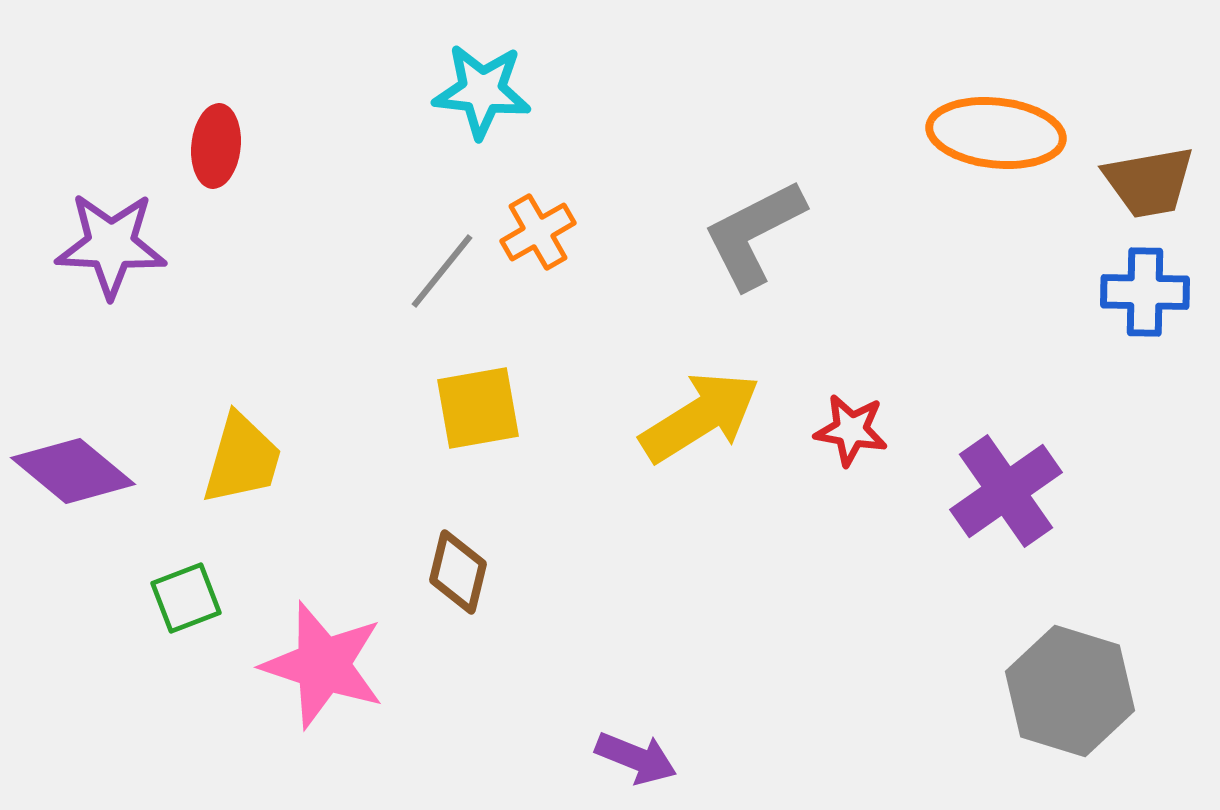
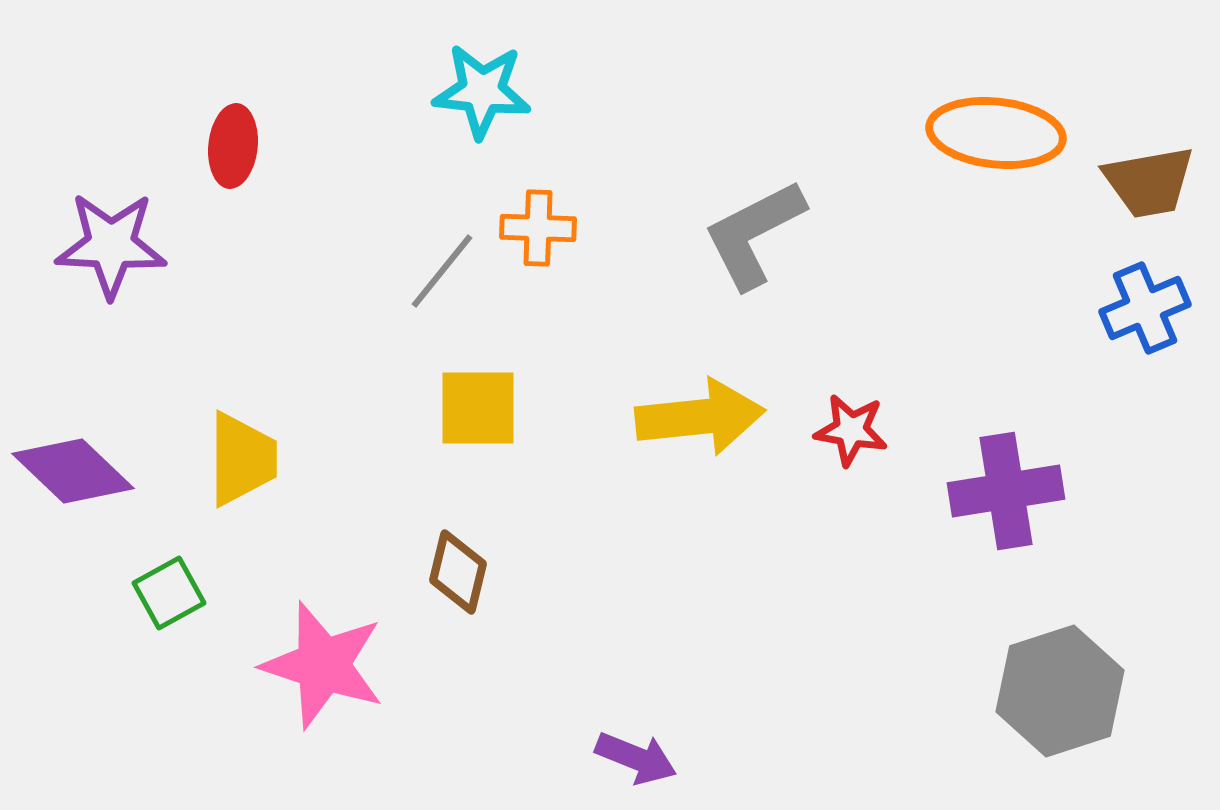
red ellipse: moved 17 px right
orange cross: moved 4 px up; rotated 32 degrees clockwise
blue cross: moved 16 px down; rotated 24 degrees counterclockwise
yellow square: rotated 10 degrees clockwise
yellow arrow: rotated 26 degrees clockwise
yellow trapezoid: rotated 16 degrees counterclockwise
purple diamond: rotated 4 degrees clockwise
purple cross: rotated 26 degrees clockwise
green square: moved 17 px left, 5 px up; rotated 8 degrees counterclockwise
gray hexagon: moved 10 px left; rotated 25 degrees clockwise
